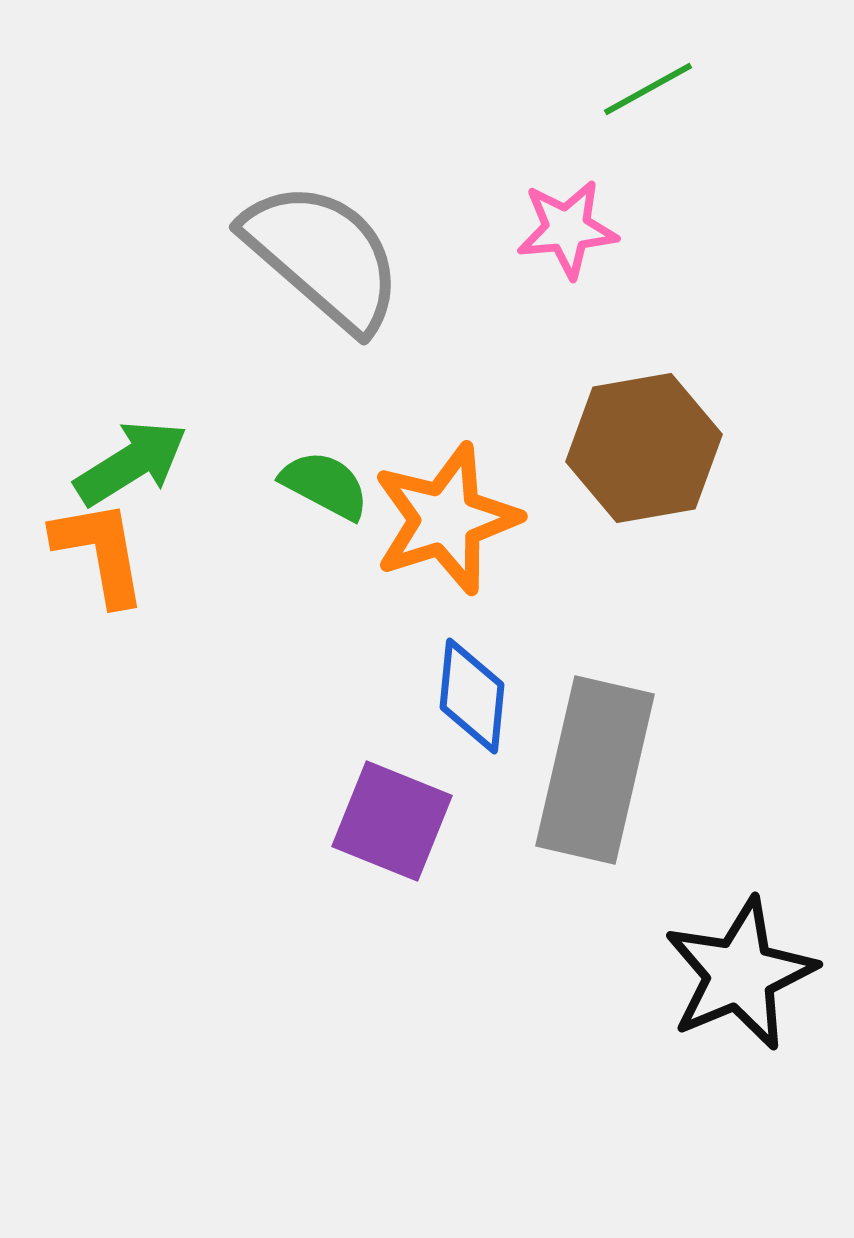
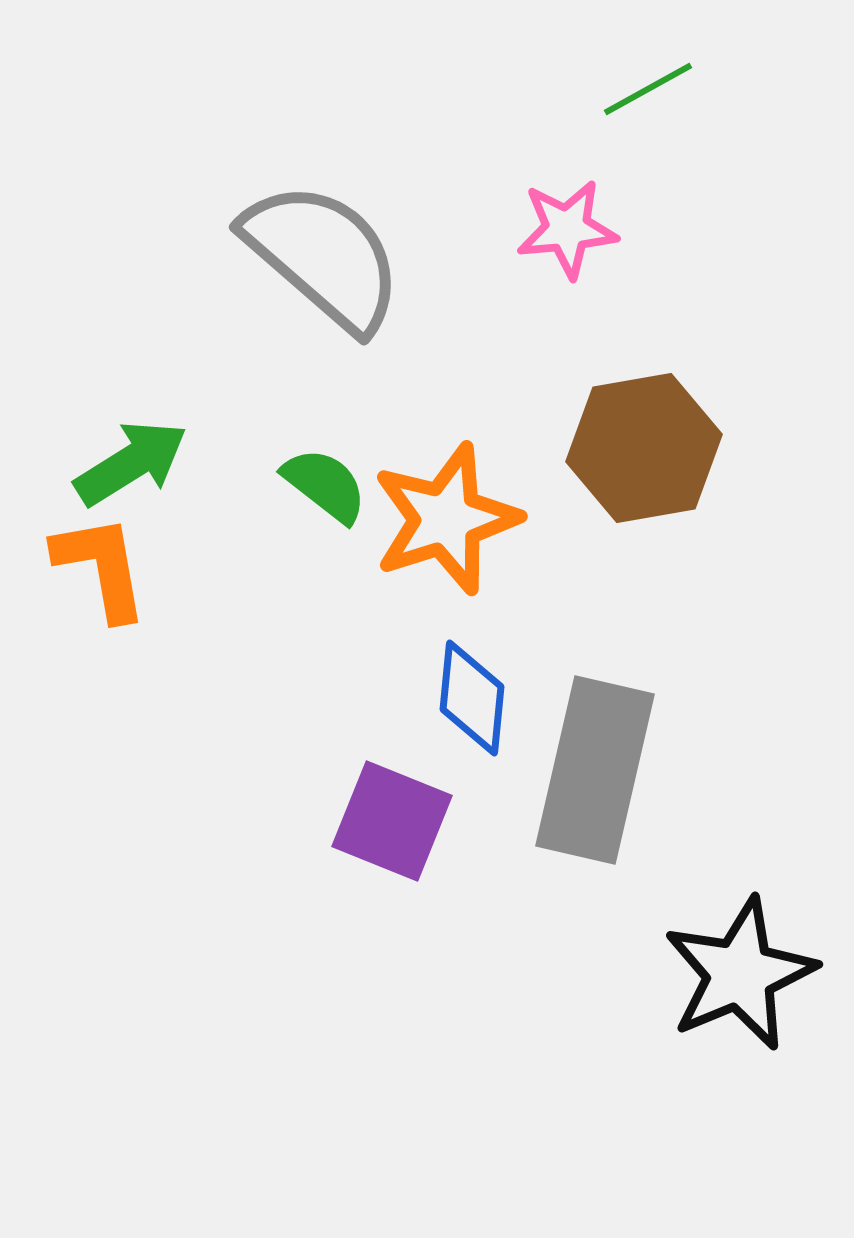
green semicircle: rotated 10 degrees clockwise
orange L-shape: moved 1 px right, 15 px down
blue diamond: moved 2 px down
